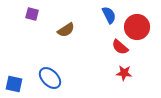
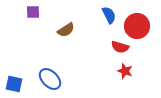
purple square: moved 1 px right, 2 px up; rotated 16 degrees counterclockwise
red circle: moved 1 px up
red semicircle: rotated 24 degrees counterclockwise
red star: moved 1 px right, 2 px up; rotated 14 degrees clockwise
blue ellipse: moved 1 px down
